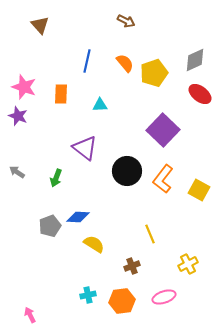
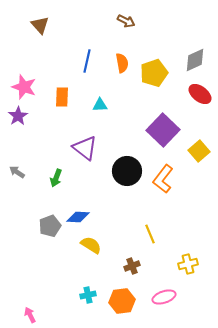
orange semicircle: moved 3 px left; rotated 30 degrees clockwise
orange rectangle: moved 1 px right, 3 px down
purple star: rotated 18 degrees clockwise
yellow square: moved 39 px up; rotated 20 degrees clockwise
yellow semicircle: moved 3 px left, 1 px down
yellow cross: rotated 12 degrees clockwise
